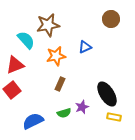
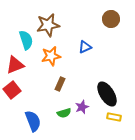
cyan semicircle: rotated 24 degrees clockwise
orange star: moved 5 px left
blue semicircle: rotated 95 degrees clockwise
